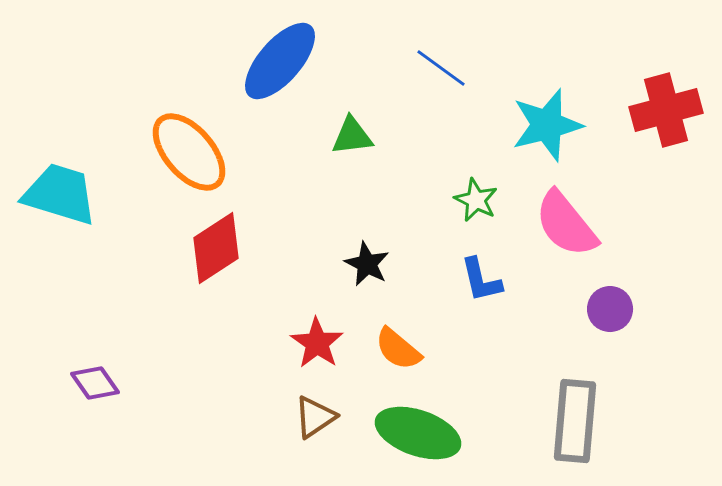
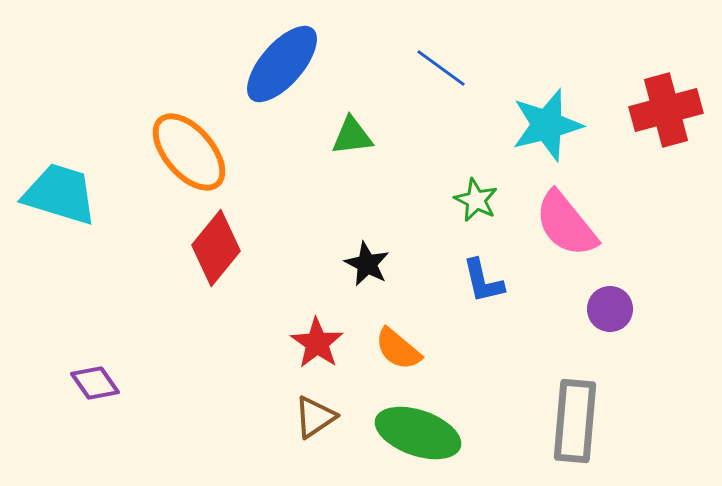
blue ellipse: moved 2 px right, 3 px down
red diamond: rotated 18 degrees counterclockwise
blue L-shape: moved 2 px right, 1 px down
